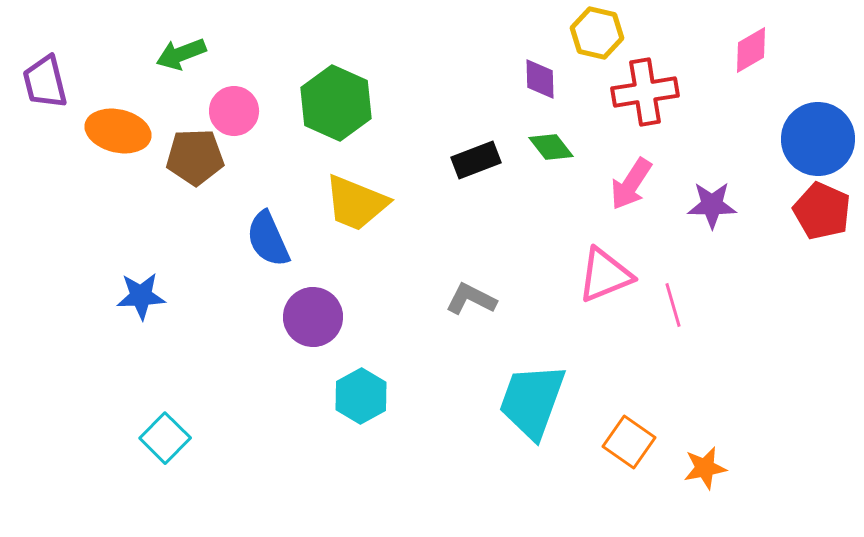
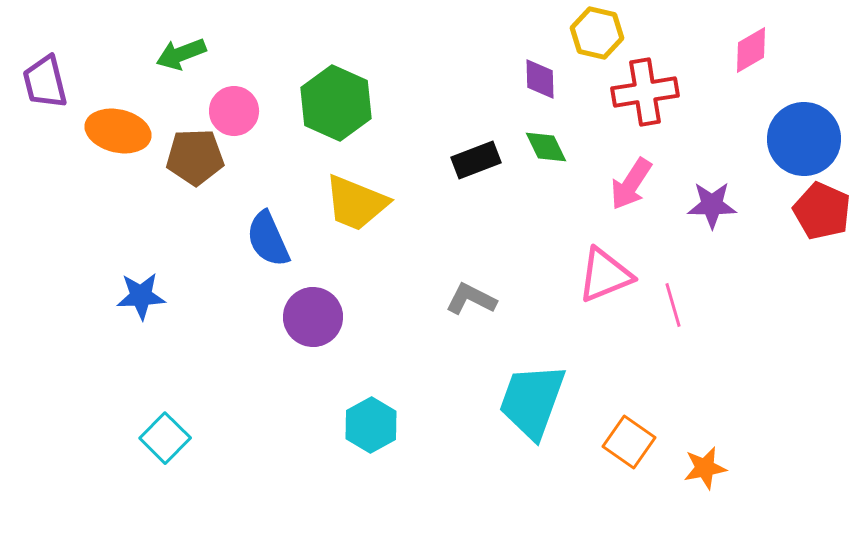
blue circle: moved 14 px left
green diamond: moved 5 px left; rotated 12 degrees clockwise
cyan hexagon: moved 10 px right, 29 px down
